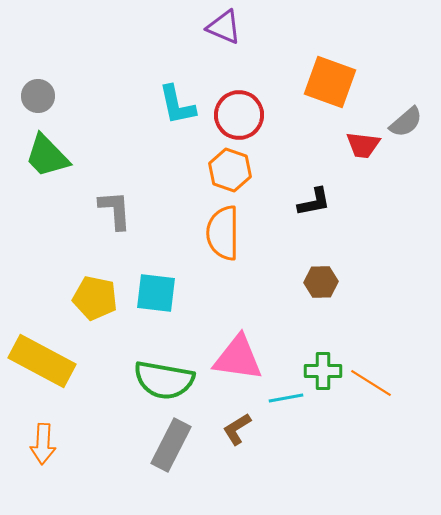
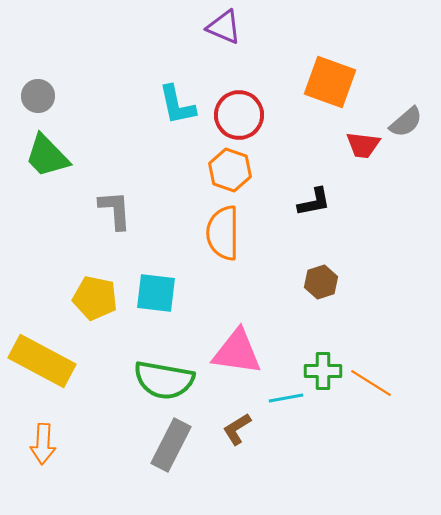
brown hexagon: rotated 16 degrees counterclockwise
pink triangle: moved 1 px left, 6 px up
